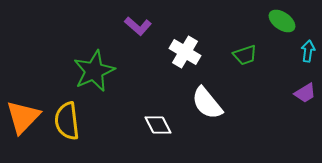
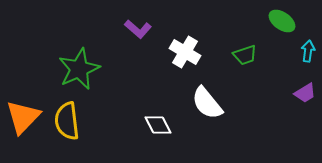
purple L-shape: moved 3 px down
green star: moved 15 px left, 2 px up
